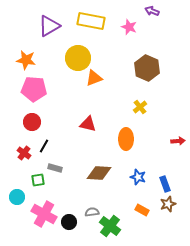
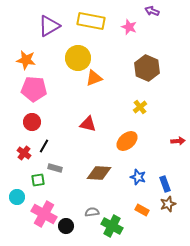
orange ellipse: moved 1 px right, 2 px down; rotated 50 degrees clockwise
black circle: moved 3 px left, 4 px down
green cross: moved 2 px right; rotated 10 degrees counterclockwise
